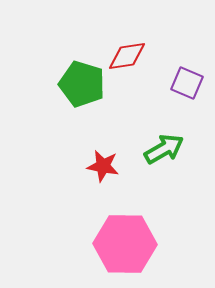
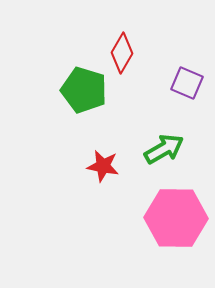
red diamond: moved 5 px left, 3 px up; rotated 51 degrees counterclockwise
green pentagon: moved 2 px right, 6 px down
pink hexagon: moved 51 px right, 26 px up
